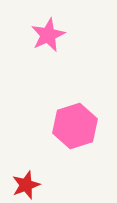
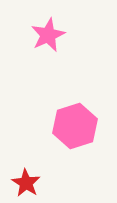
red star: moved 2 px up; rotated 20 degrees counterclockwise
